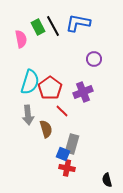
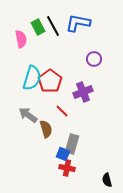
cyan semicircle: moved 2 px right, 4 px up
red pentagon: moved 7 px up
gray arrow: rotated 132 degrees clockwise
